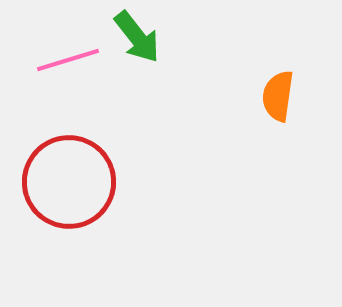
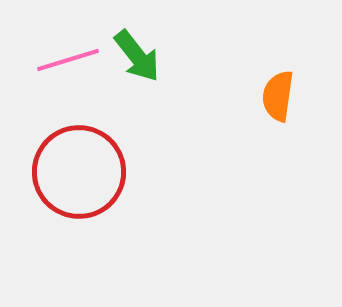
green arrow: moved 19 px down
red circle: moved 10 px right, 10 px up
